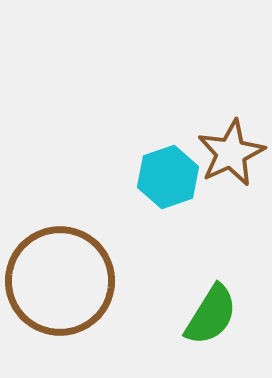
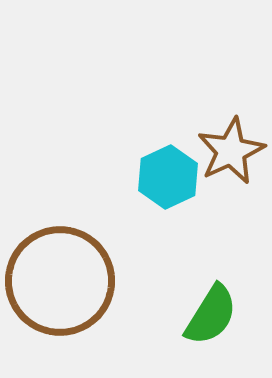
brown star: moved 2 px up
cyan hexagon: rotated 6 degrees counterclockwise
